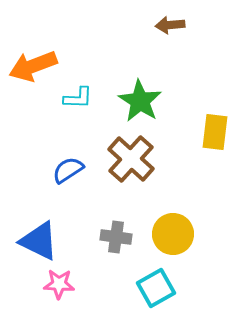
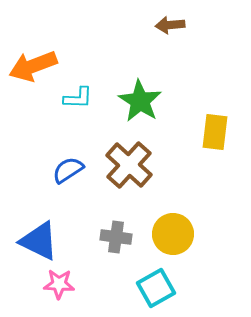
brown cross: moved 2 px left, 6 px down
